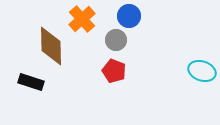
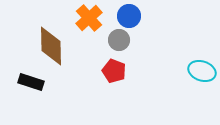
orange cross: moved 7 px right, 1 px up
gray circle: moved 3 px right
